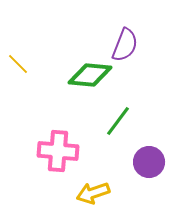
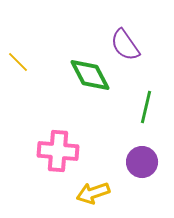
purple semicircle: rotated 124 degrees clockwise
yellow line: moved 2 px up
green diamond: rotated 57 degrees clockwise
green line: moved 28 px right, 14 px up; rotated 24 degrees counterclockwise
purple circle: moved 7 px left
